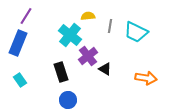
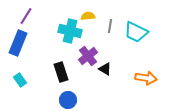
cyan cross: moved 4 px up; rotated 25 degrees counterclockwise
